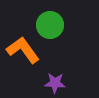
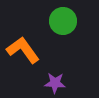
green circle: moved 13 px right, 4 px up
